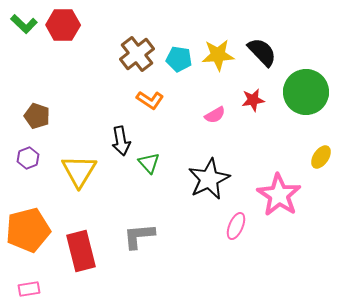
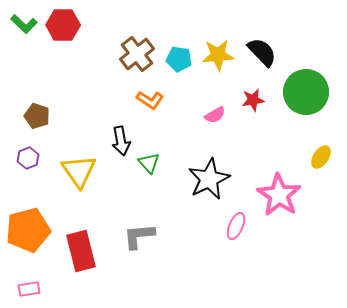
yellow triangle: rotated 6 degrees counterclockwise
